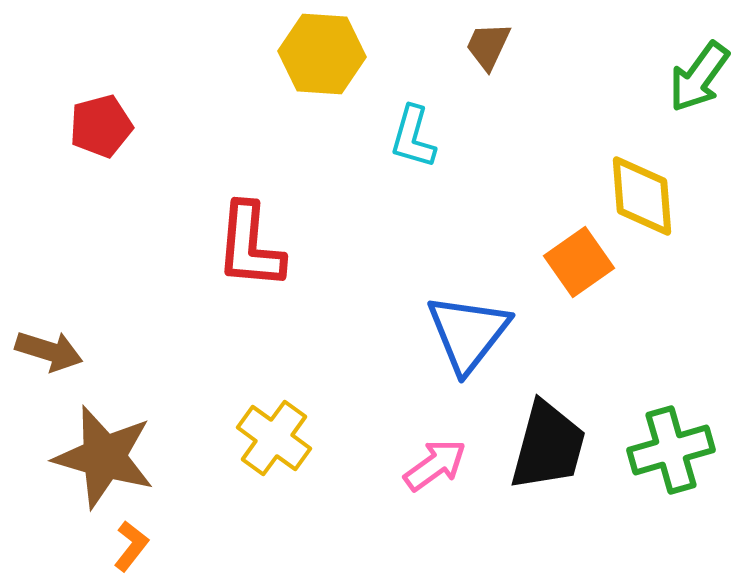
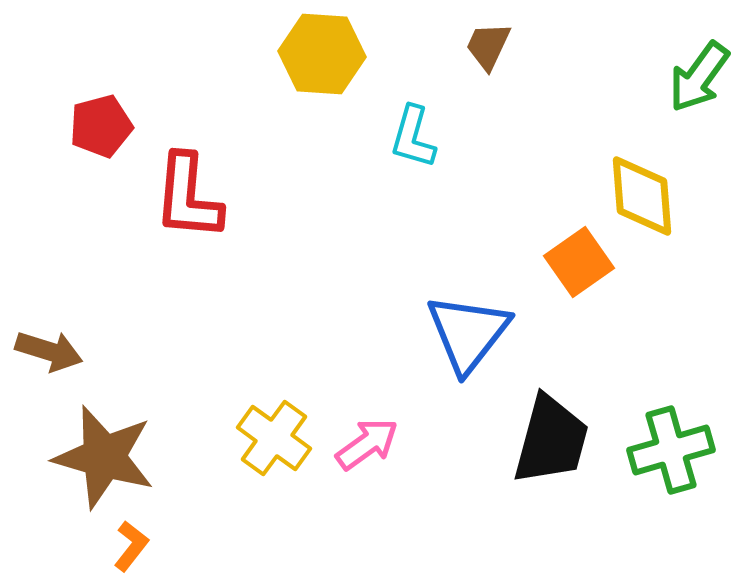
red L-shape: moved 62 px left, 49 px up
black trapezoid: moved 3 px right, 6 px up
pink arrow: moved 68 px left, 21 px up
